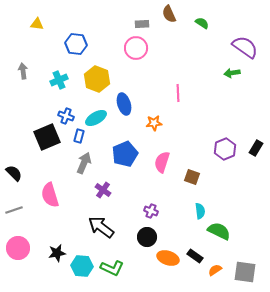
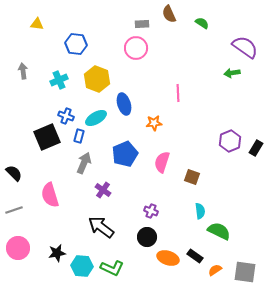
purple hexagon at (225, 149): moved 5 px right, 8 px up
